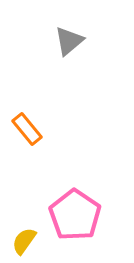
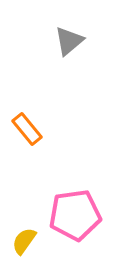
pink pentagon: rotated 30 degrees clockwise
